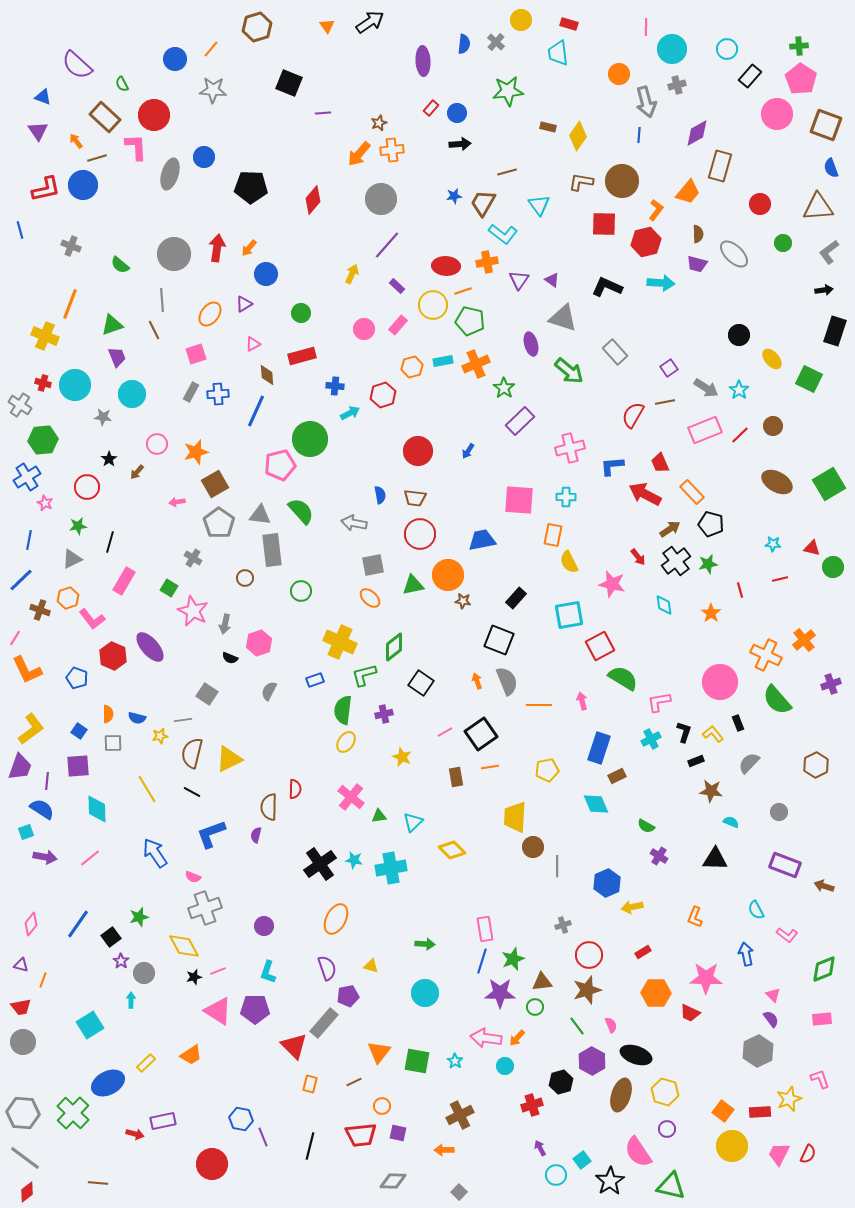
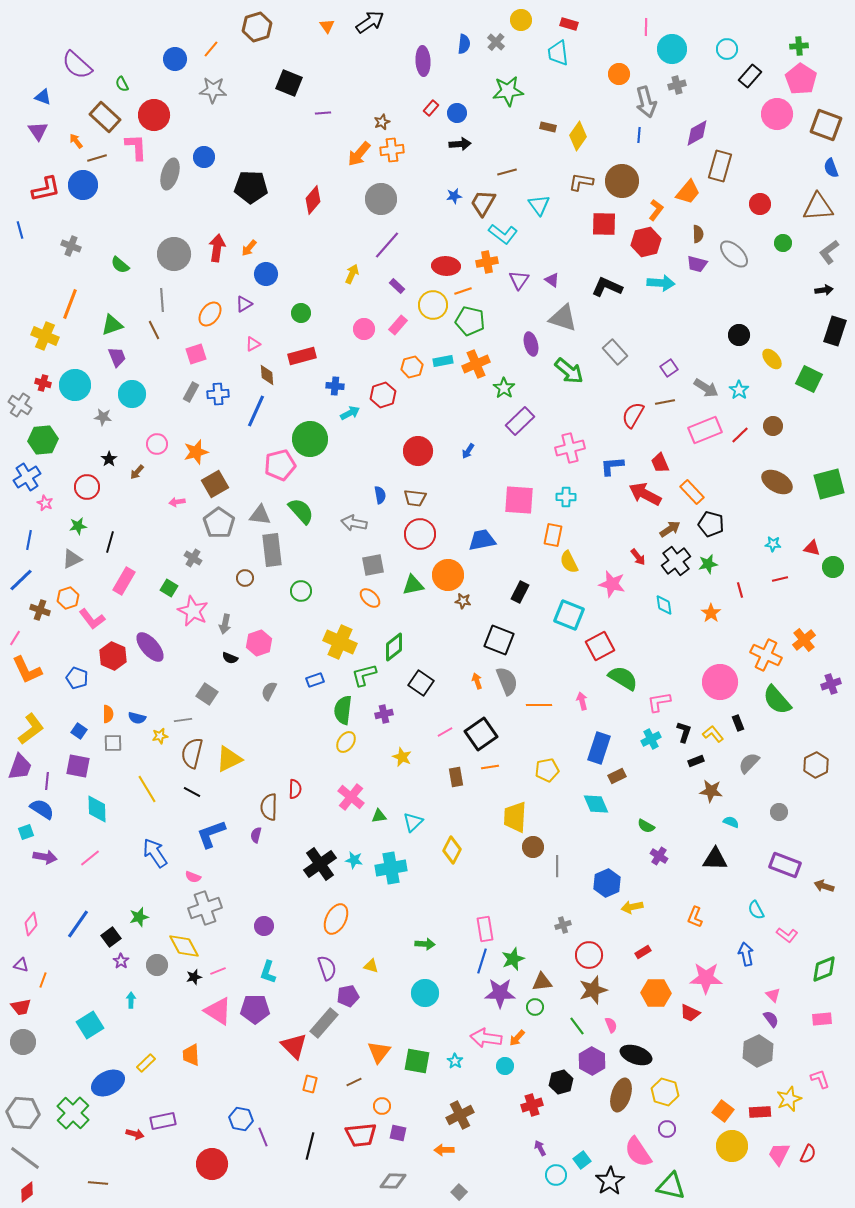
brown star at (379, 123): moved 3 px right, 1 px up
green square at (829, 484): rotated 16 degrees clockwise
black rectangle at (516, 598): moved 4 px right, 6 px up; rotated 15 degrees counterclockwise
cyan square at (569, 615): rotated 32 degrees clockwise
purple square at (78, 766): rotated 15 degrees clockwise
yellow diamond at (452, 850): rotated 72 degrees clockwise
gray circle at (144, 973): moved 13 px right, 8 px up
brown star at (587, 990): moved 6 px right
orange trapezoid at (191, 1055): rotated 120 degrees clockwise
